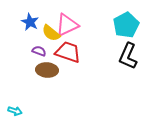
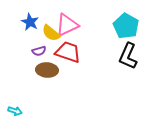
cyan pentagon: moved 1 px down; rotated 15 degrees counterclockwise
purple semicircle: rotated 144 degrees clockwise
